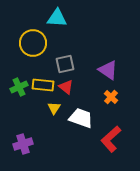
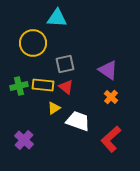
green cross: moved 1 px up; rotated 12 degrees clockwise
yellow triangle: rotated 24 degrees clockwise
white trapezoid: moved 3 px left, 3 px down
purple cross: moved 1 px right, 4 px up; rotated 30 degrees counterclockwise
